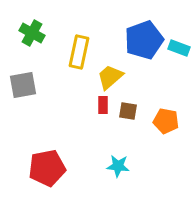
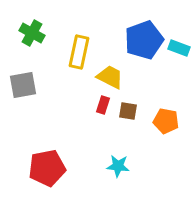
yellow trapezoid: rotated 68 degrees clockwise
red rectangle: rotated 18 degrees clockwise
